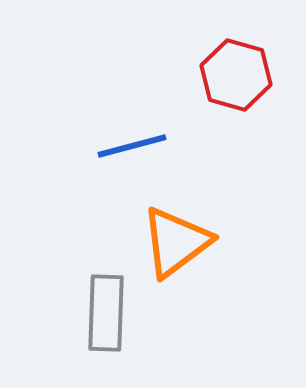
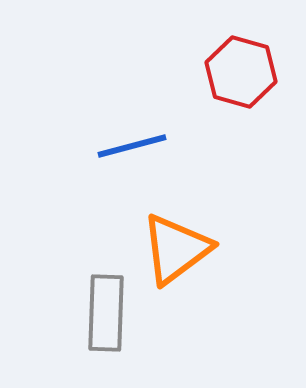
red hexagon: moved 5 px right, 3 px up
orange triangle: moved 7 px down
